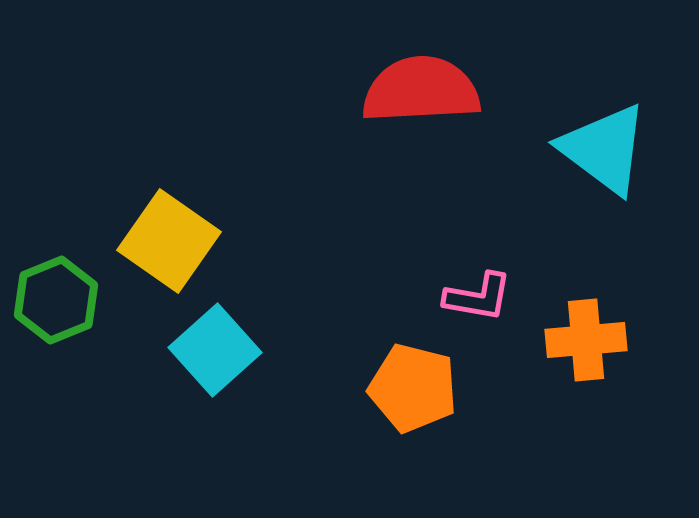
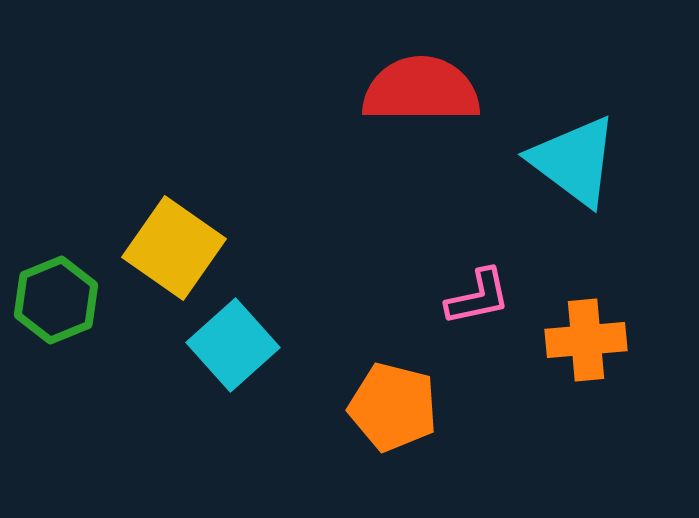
red semicircle: rotated 3 degrees clockwise
cyan triangle: moved 30 px left, 12 px down
yellow square: moved 5 px right, 7 px down
pink L-shape: rotated 22 degrees counterclockwise
cyan square: moved 18 px right, 5 px up
orange pentagon: moved 20 px left, 19 px down
